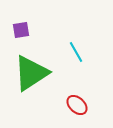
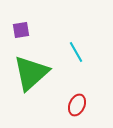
green triangle: rotated 9 degrees counterclockwise
red ellipse: rotated 70 degrees clockwise
